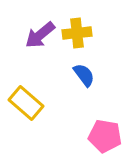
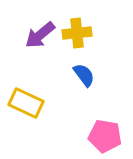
yellow rectangle: rotated 16 degrees counterclockwise
